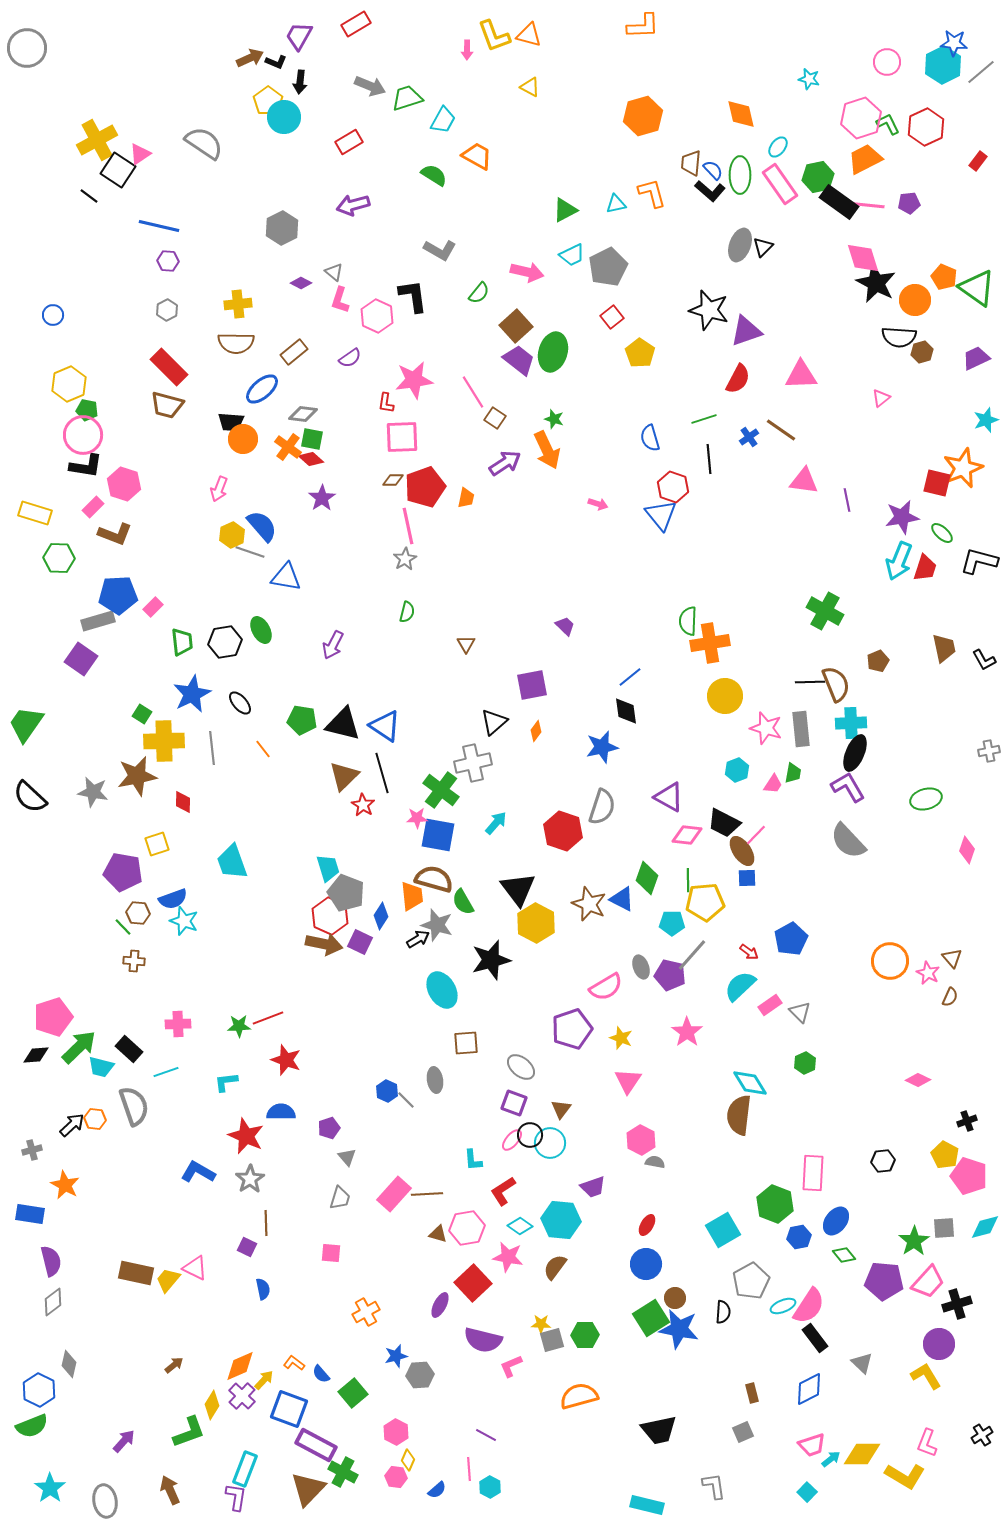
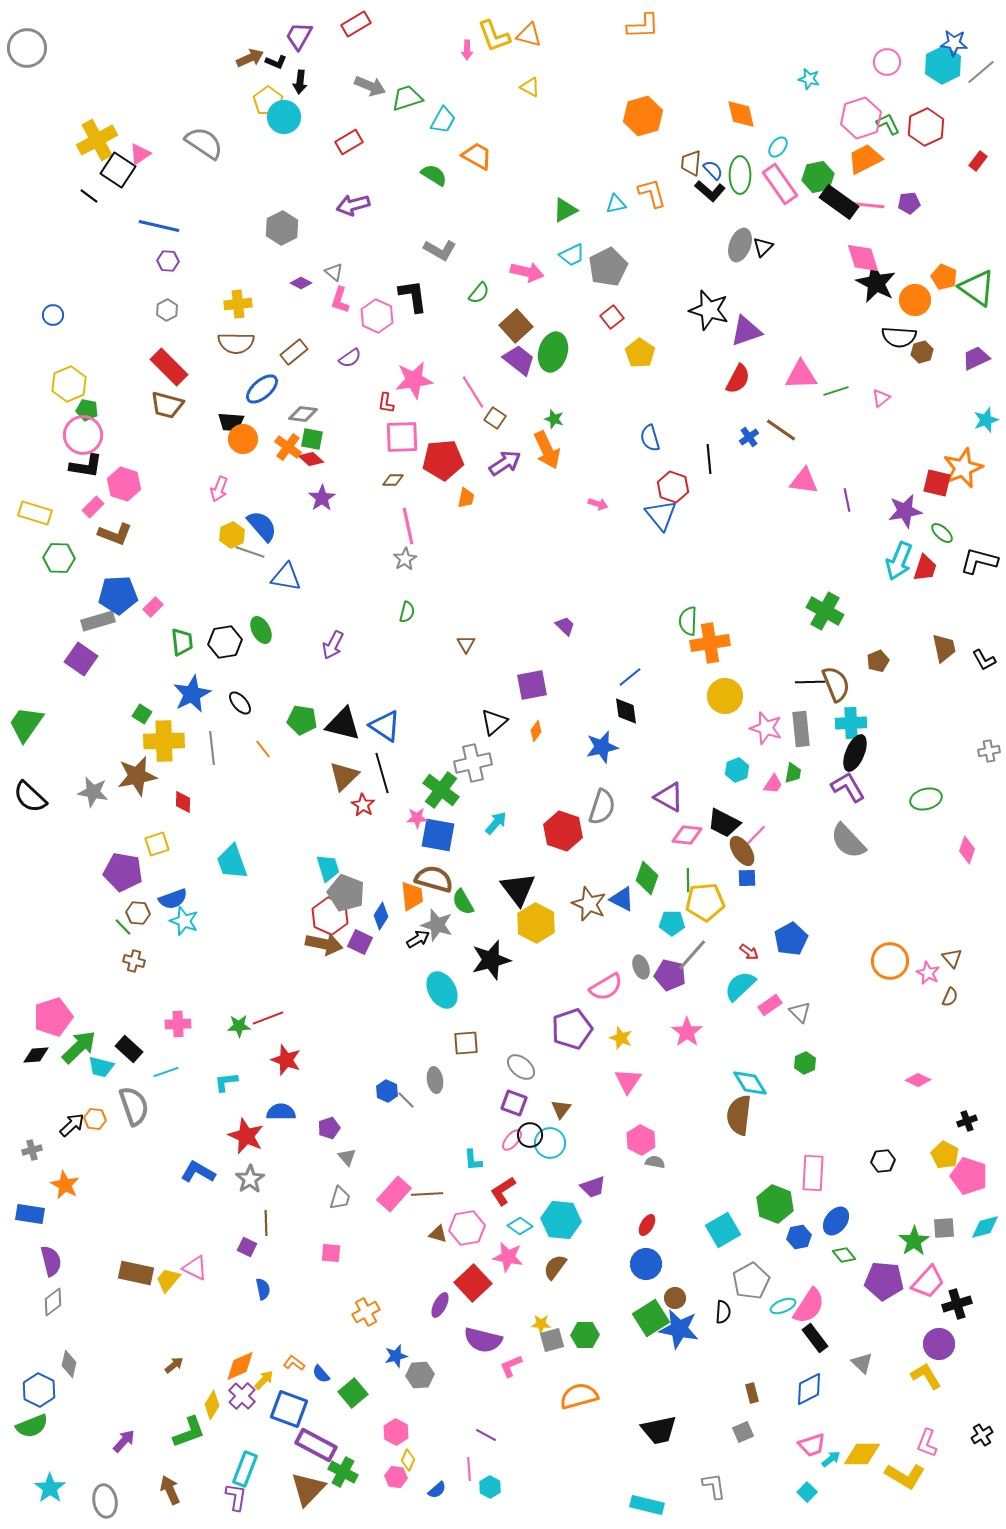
green line at (704, 419): moved 132 px right, 28 px up
red pentagon at (425, 487): moved 18 px right, 27 px up; rotated 15 degrees clockwise
purple star at (902, 517): moved 3 px right, 6 px up
brown cross at (134, 961): rotated 10 degrees clockwise
